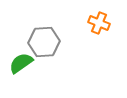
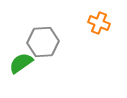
gray hexagon: moved 1 px left
